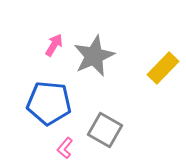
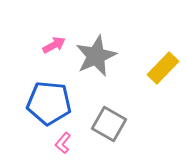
pink arrow: rotated 30 degrees clockwise
gray star: moved 2 px right
gray square: moved 4 px right, 6 px up
pink L-shape: moved 2 px left, 5 px up
